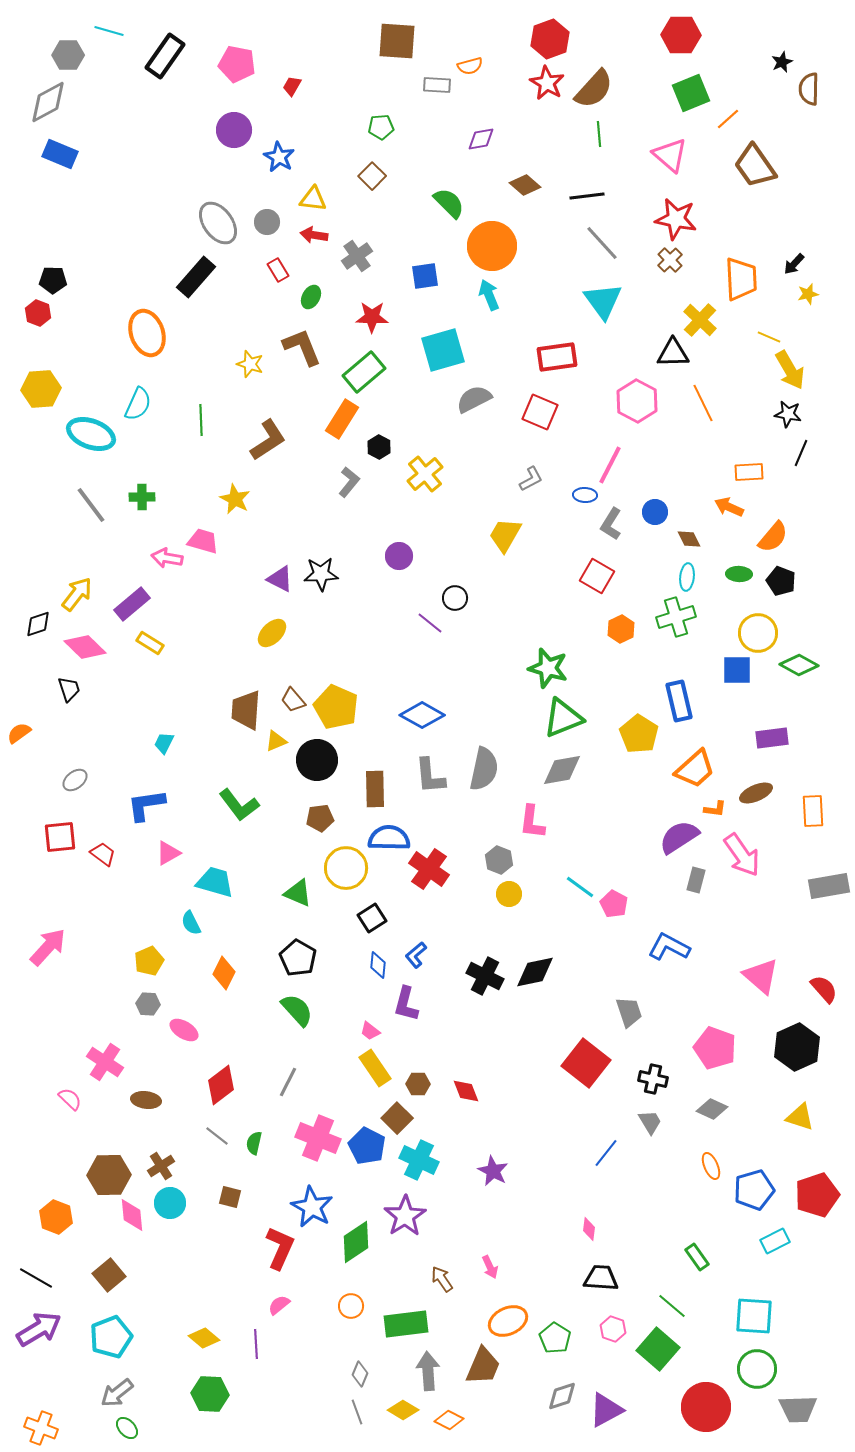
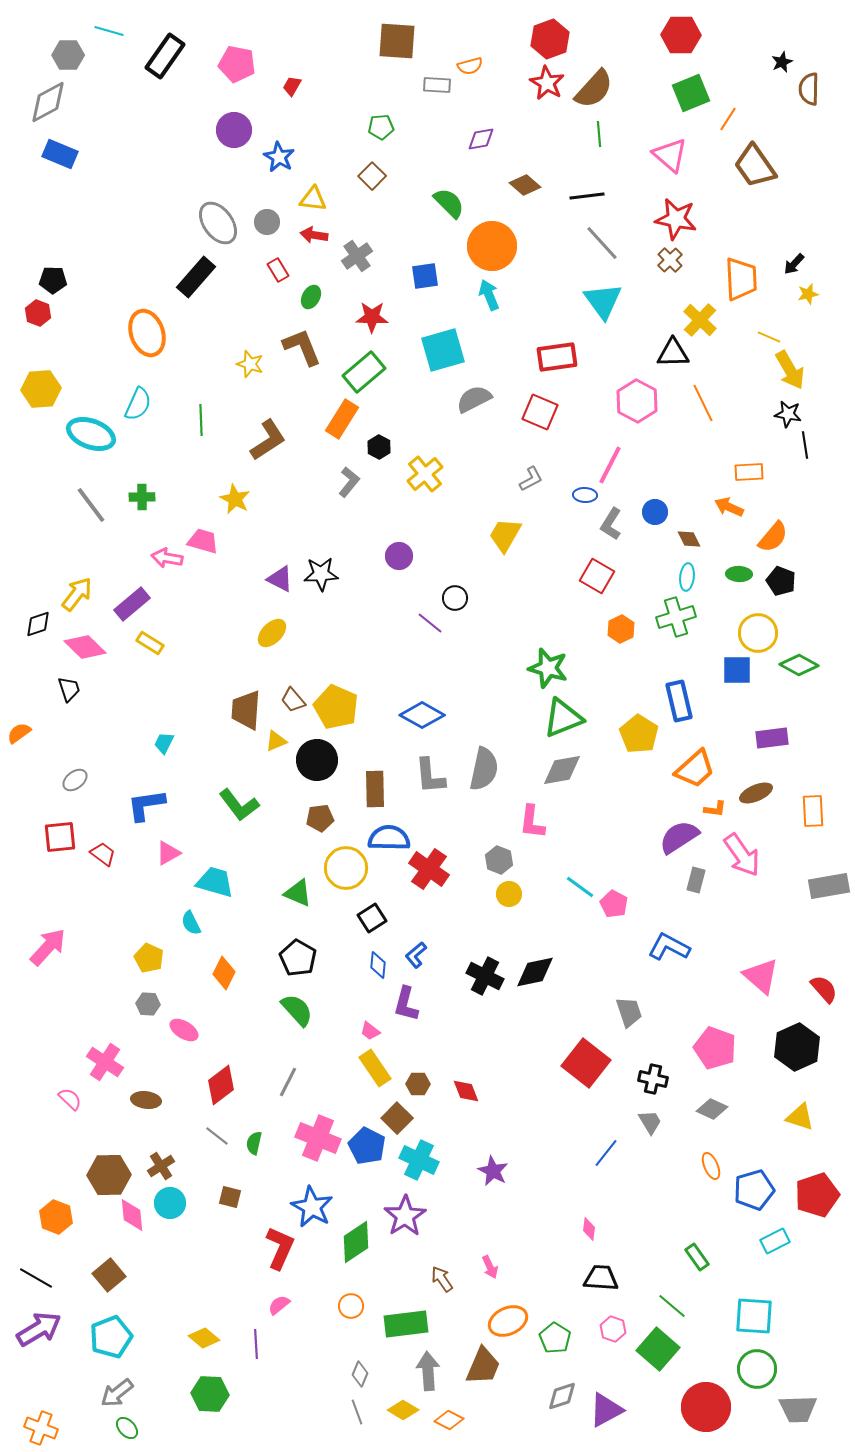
orange line at (728, 119): rotated 15 degrees counterclockwise
black line at (801, 453): moved 4 px right, 8 px up; rotated 32 degrees counterclockwise
yellow pentagon at (149, 961): moved 3 px up; rotated 24 degrees counterclockwise
